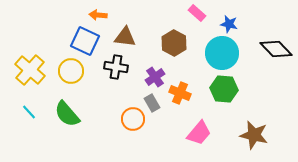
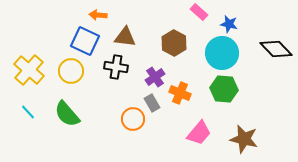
pink rectangle: moved 2 px right, 1 px up
yellow cross: moved 1 px left
cyan line: moved 1 px left
brown star: moved 10 px left, 4 px down
